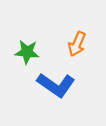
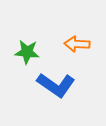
orange arrow: rotated 70 degrees clockwise
